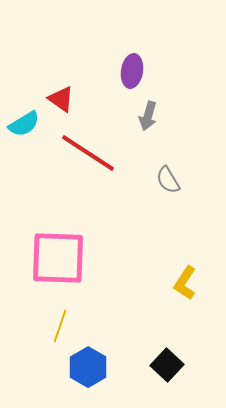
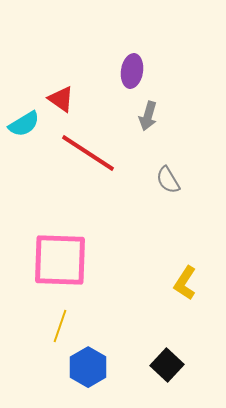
pink square: moved 2 px right, 2 px down
